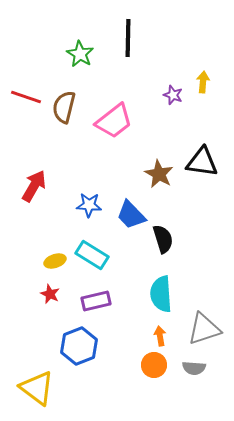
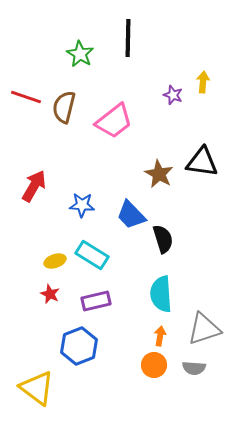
blue star: moved 7 px left
orange arrow: rotated 18 degrees clockwise
